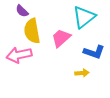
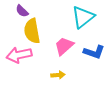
cyan triangle: moved 1 px left
pink trapezoid: moved 3 px right, 8 px down
yellow arrow: moved 24 px left, 2 px down
